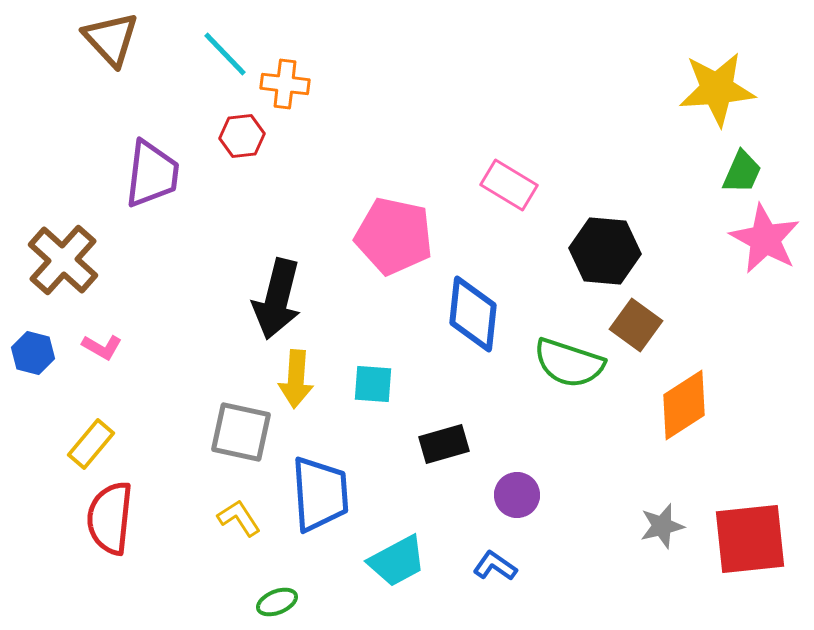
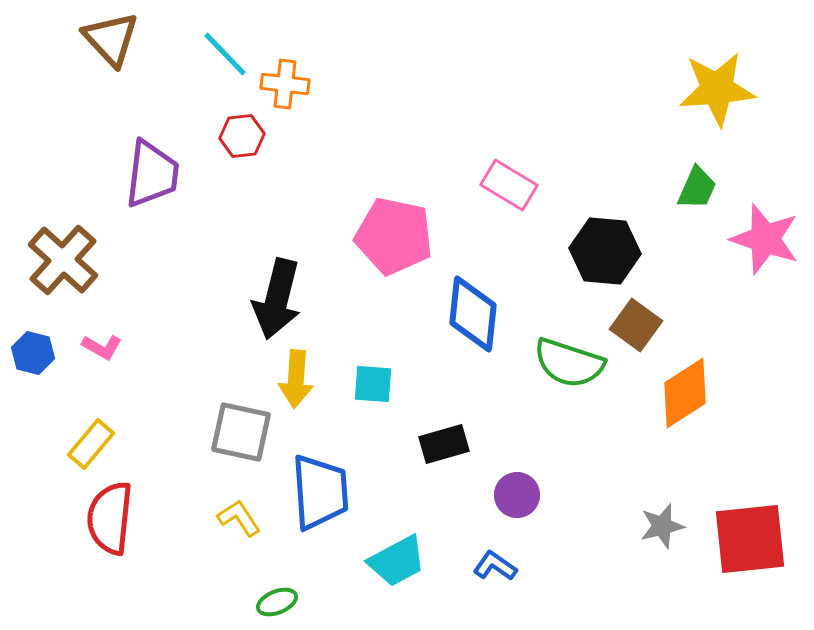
green trapezoid: moved 45 px left, 16 px down
pink star: rotated 10 degrees counterclockwise
orange diamond: moved 1 px right, 12 px up
blue trapezoid: moved 2 px up
